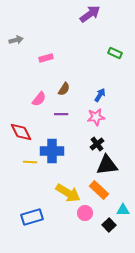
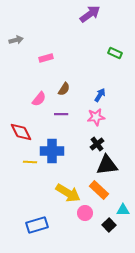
blue rectangle: moved 5 px right, 8 px down
